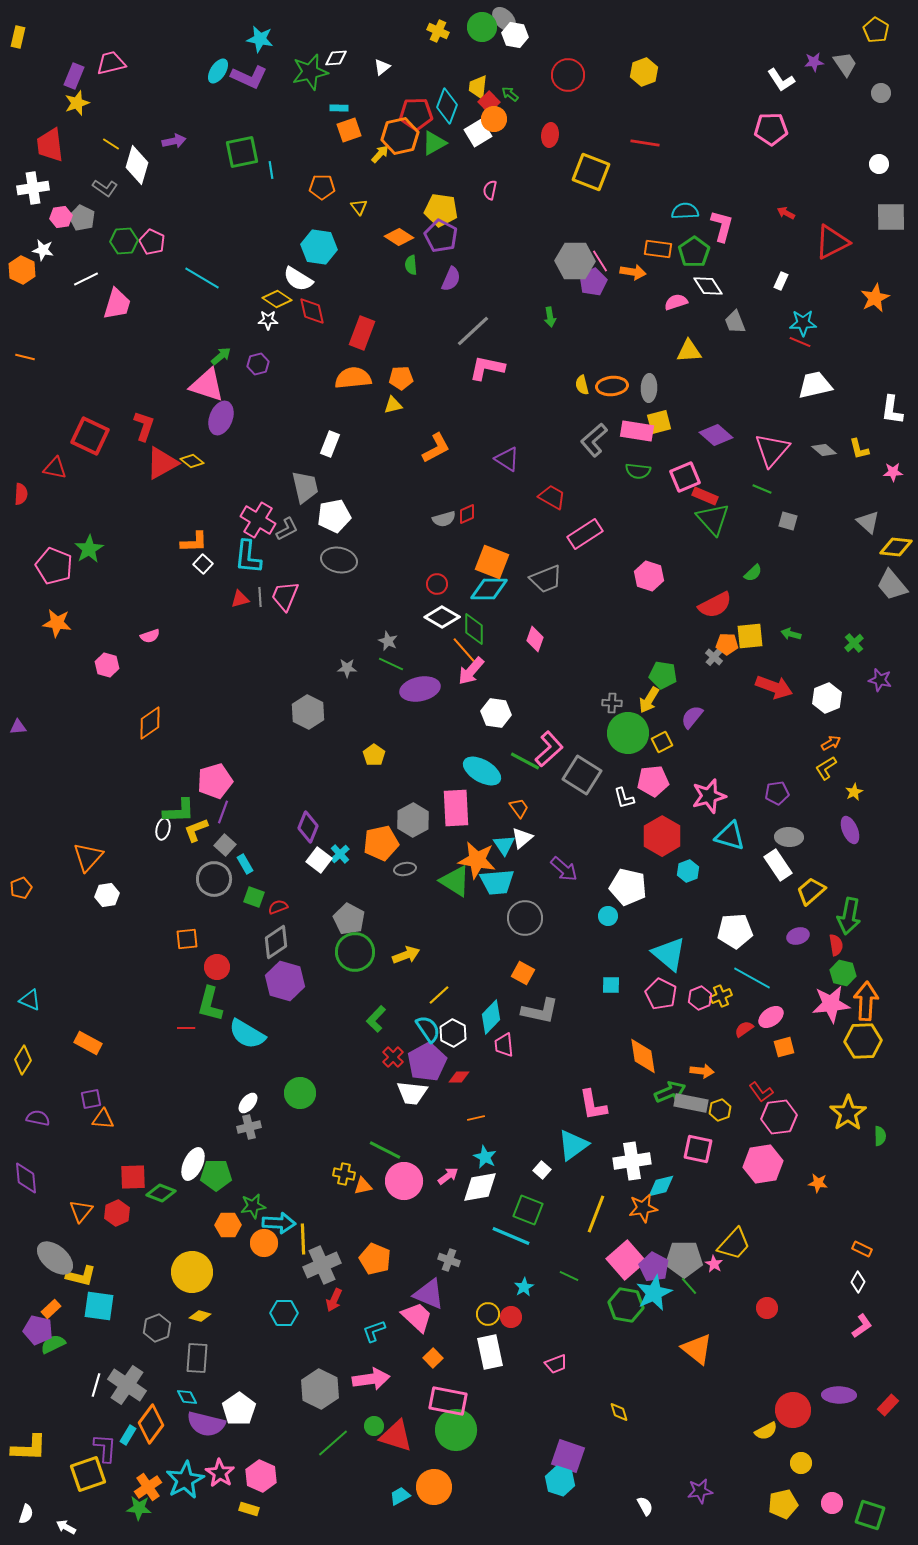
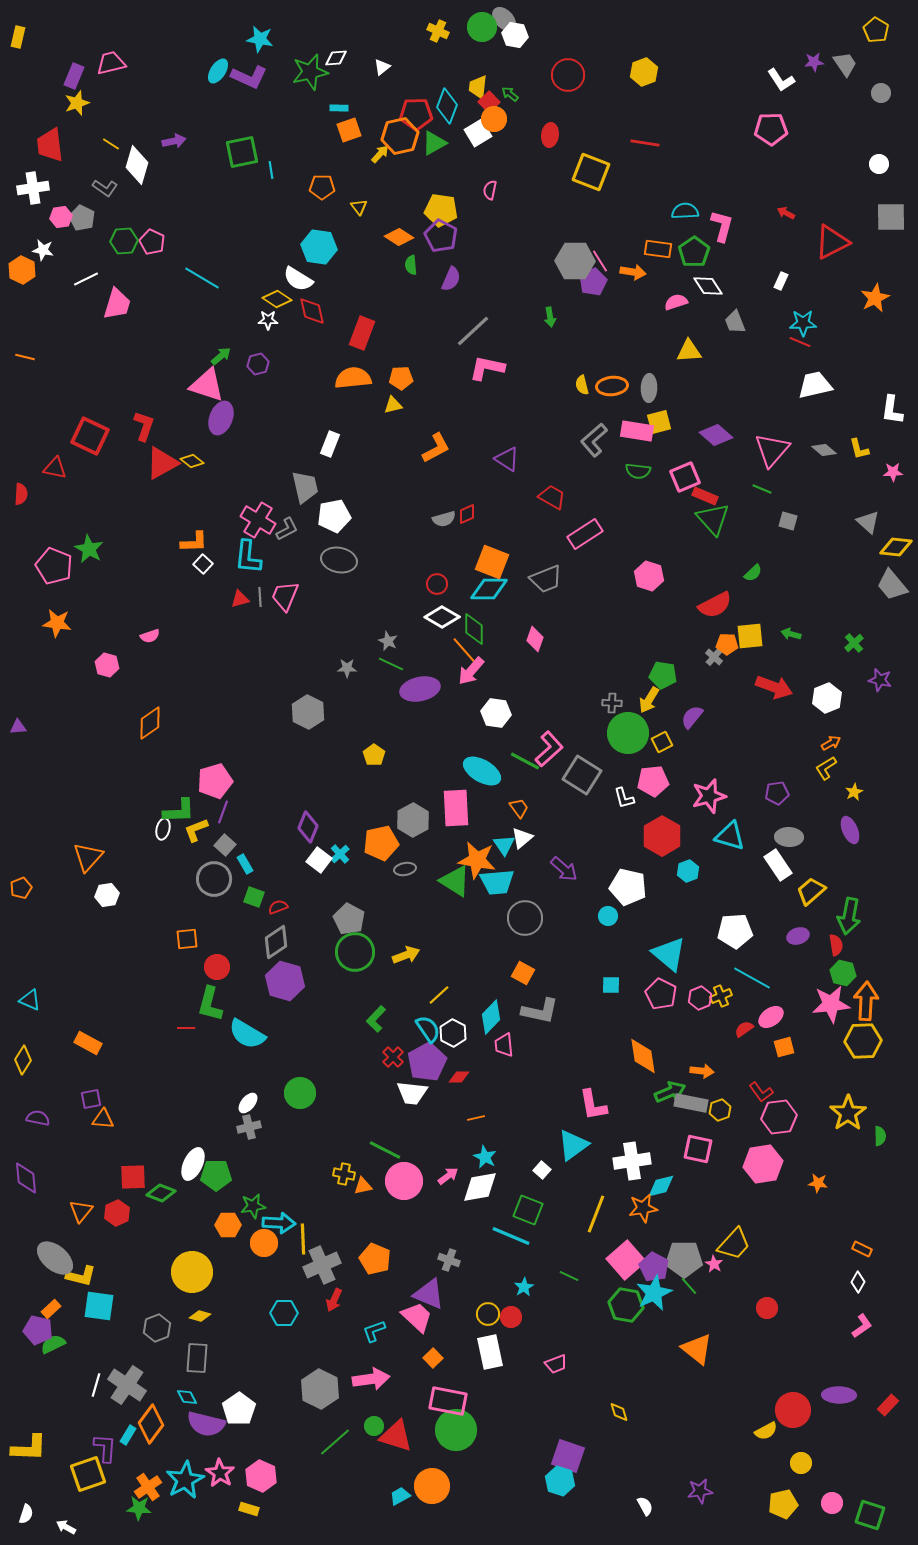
green star at (89, 549): rotated 12 degrees counterclockwise
green line at (333, 1443): moved 2 px right, 1 px up
orange circle at (434, 1487): moved 2 px left, 1 px up
